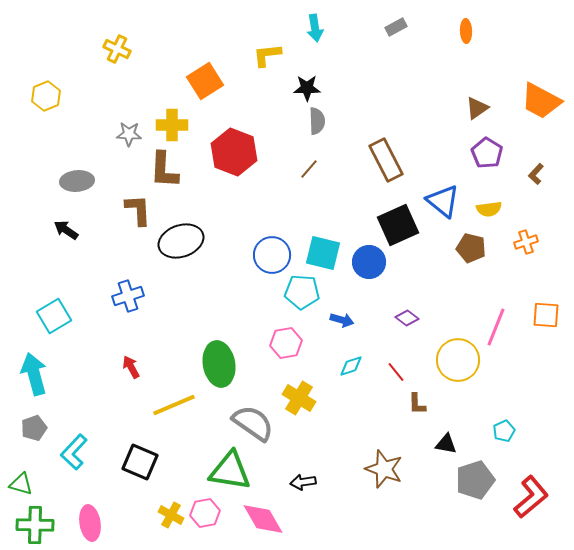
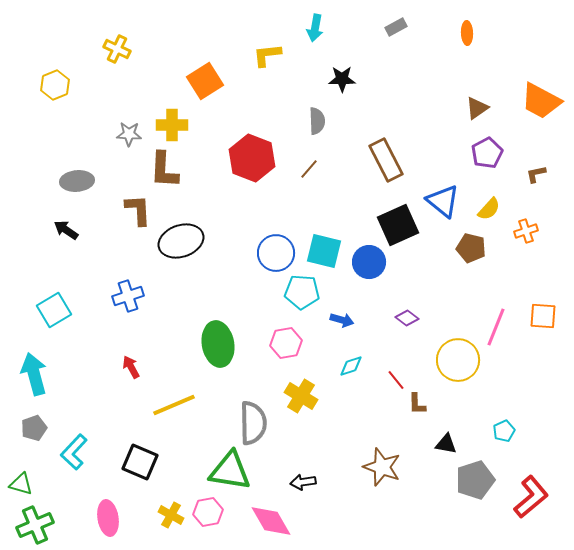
cyan arrow at (315, 28): rotated 20 degrees clockwise
orange ellipse at (466, 31): moved 1 px right, 2 px down
black star at (307, 88): moved 35 px right, 9 px up
yellow hexagon at (46, 96): moved 9 px right, 11 px up
red hexagon at (234, 152): moved 18 px right, 6 px down
purple pentagon at (487, 153): rotated 12 degrees clockwise
brown L-shape at (536, 174): rotated 35 degrees clockwise
yellow semicircle at (489, 209): rotated 40 degrees counterclockwise
orange cross at (526, 242): moved 11 px up
cyan square at (323, 253): moved 1 px right, 2 px up
blue circle at (272, 255): moved 4 px right, 2 px up
orange square at (546, 315): moved 3 px left, 1 px down
cyan square at (54, 316): moved 6 px up
green ellipse at (219, 364): moved 1 px left, 20 px up
red line at (396, 372): moved 8 px down
yellow cross at (299, 398): moved 2 px right, 2 px up
gray semicircle at (253, 423): rotated 54 degrees clockwise
brown star at (384, 469): moved 2 px left, 2 px up
pink hexagon at (205, 513): moved 3 px right, 1 px up
pink diamond at (263, 519): moved 8 px right, 2 px down
pink ellipse at (90, 523): moved 18 px right, 5 px up
green cross at (35, 525): rotated 24 degrees counterclockwise
